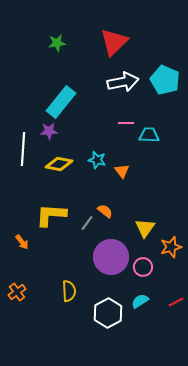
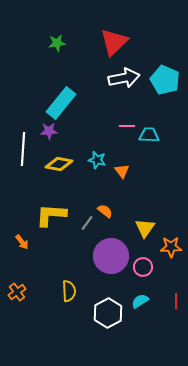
white arrow: moved 1 px right, 4 px up
cyan rectangle: moved 1 px down
pink line: moved 1 px right, 3 px down
orange star: rotated 15 degrees clockwise
purple circle: moved 1 px up
red line: moved 1 px up; rotated 63 degrees counterclockwise
